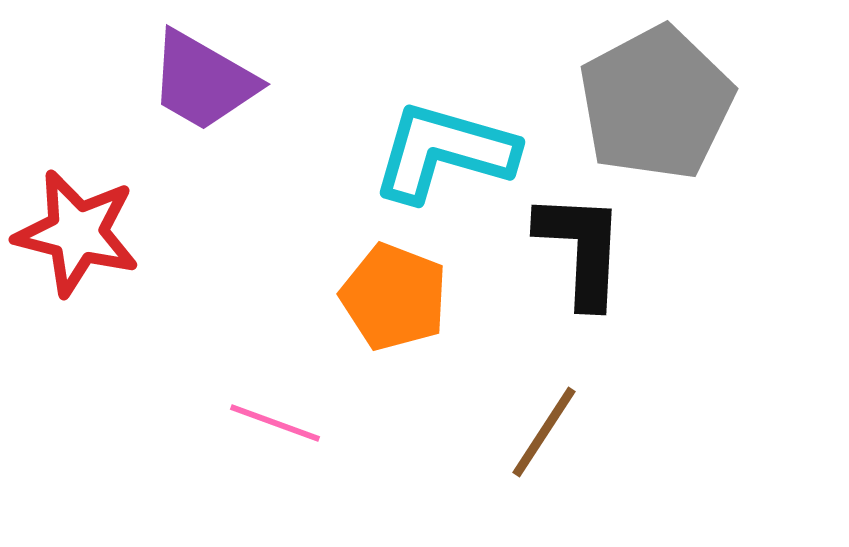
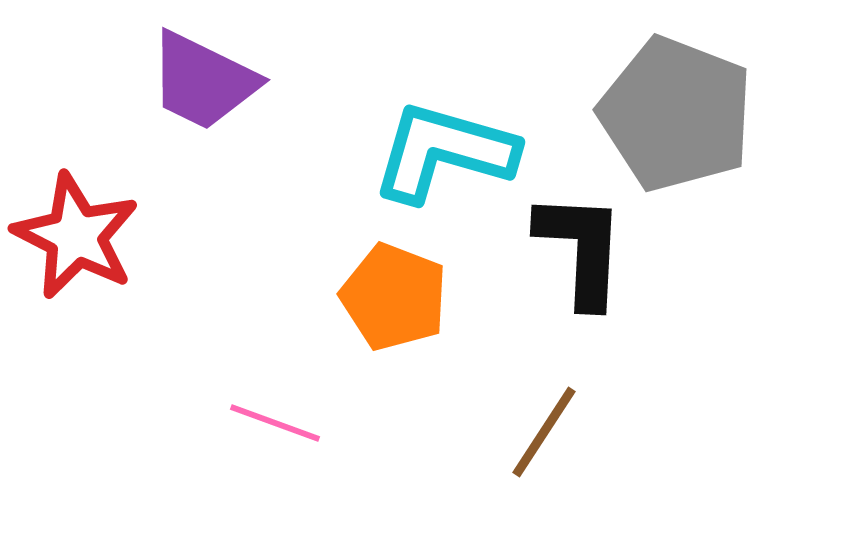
purple trapezoid: rotated 4 degrees counterclockwise
gray pentagon: moved 20 px right, 11 px down; rotated 23 degrees counterclockwise
red star: moved 1 px left, 3 px down; rotated 13 degrees clockwise
